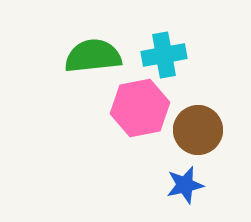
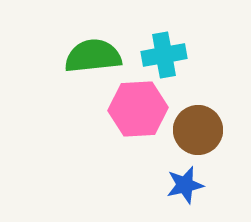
pink hexagon: moved 2 px left, 1 px down; rotated 8 degrees clockwise
